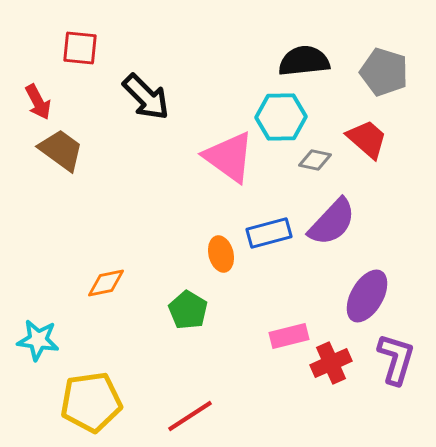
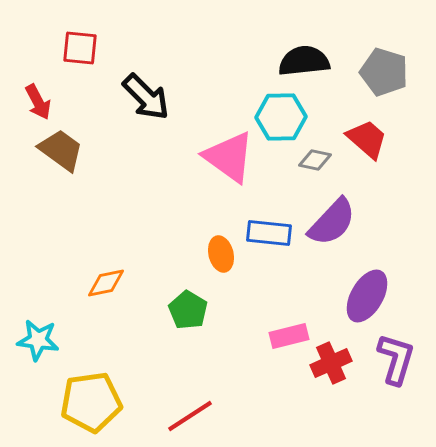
blue rectangle: rotated 21 degrees clockwise
